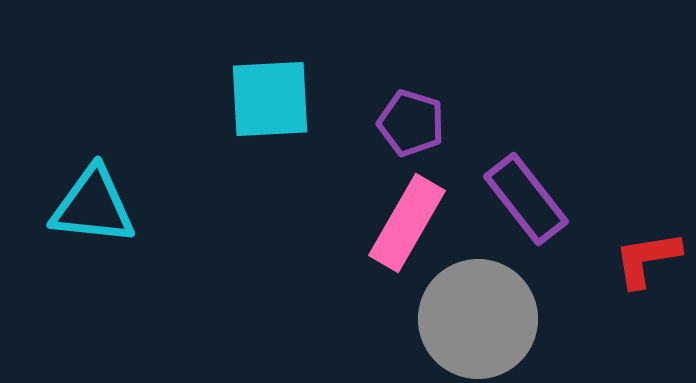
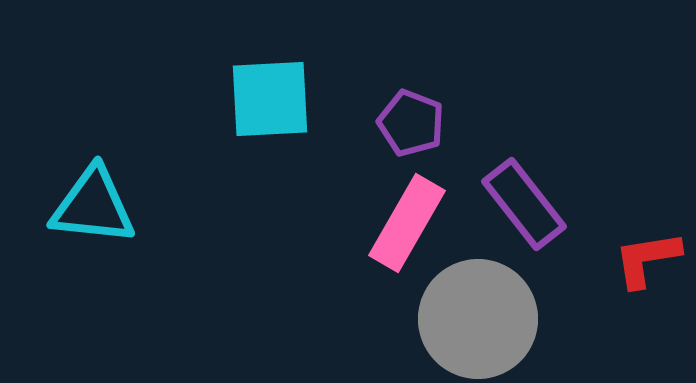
purple pentagon: rotated 4 degrees clockwise
purple rectangle: moved 2 px left, 5 px down
